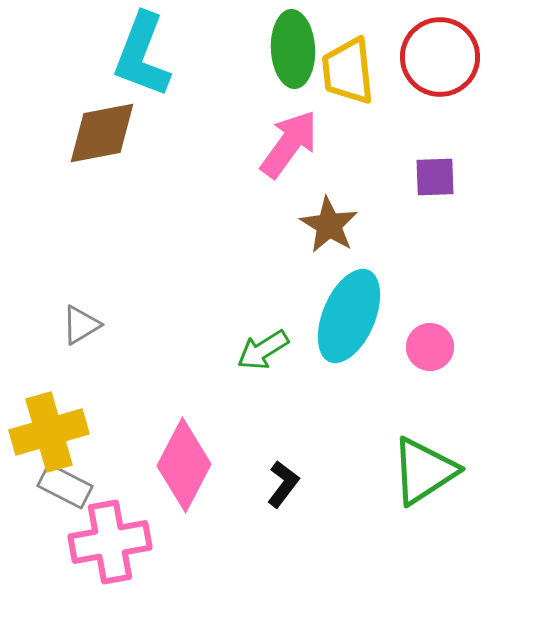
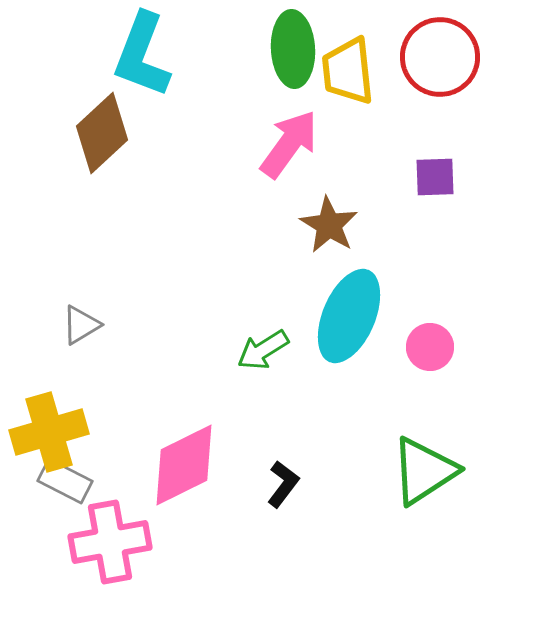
brown diamond: rotated 32 degrees counterclockwise
pink diamond: rotated 36 degrees clockwise
gray rectangle: moved 5 px up
